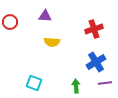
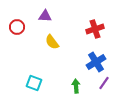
red circle: moved 7 px right, 5 px down
red cross: moved 1 px right
yellow semicircle: rotated 49 degrees clockwise
purple line: moved 1 px left; rotated 48 degrees counterclockwise
